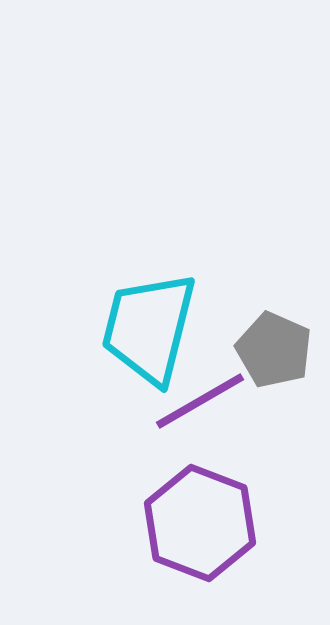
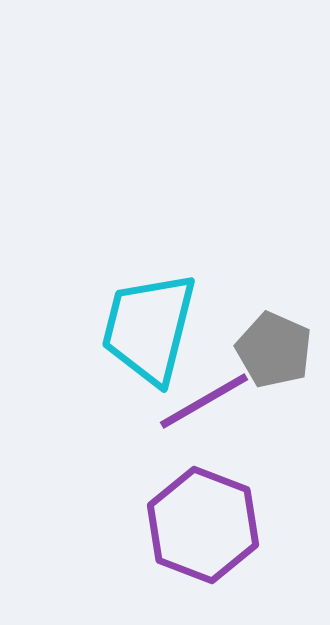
purple line: moved 4 px right
purple hexagon: moved 3 px right, 2 px down
